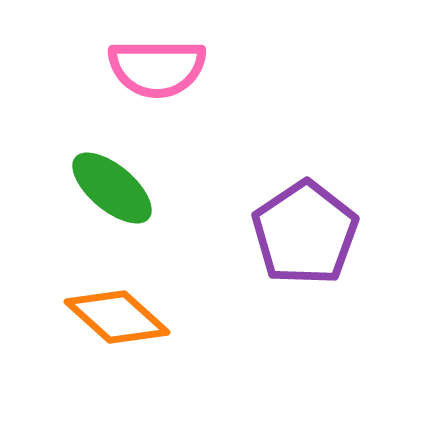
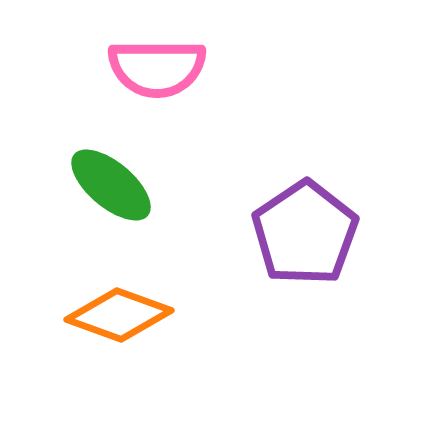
green ellipse: moved 1 px left, 3 px up
orange diamond: moved 2 px right, 2 px up; rotated 22 degrees counterclockwise
